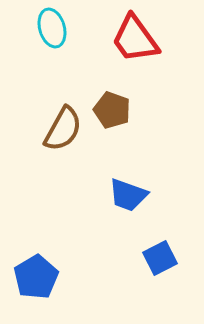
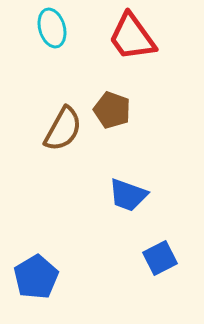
red trapezoid: moved 3 px left, 2 px up
